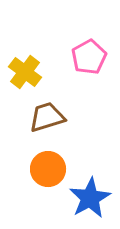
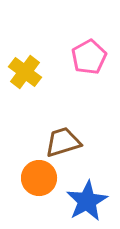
brown trapezoid: moved 16 px right, 25 px down
orange circle: moved 9 px left, 9 px down
blue star: moved 3 px left, 3 px down
